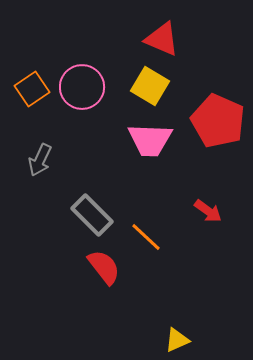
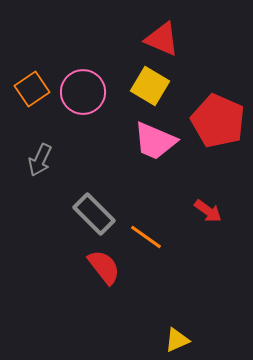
pink circle: moved 1 px right, 5 px down
pink trapezoid: moved 5 px right, 1 px down; rotated 21 degrees clockwise
gray rectangle: moved 2 px right, 1 px up
orange line: rotated 8 degrees counterclockwise
